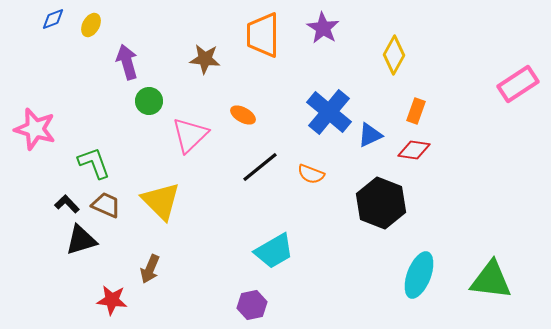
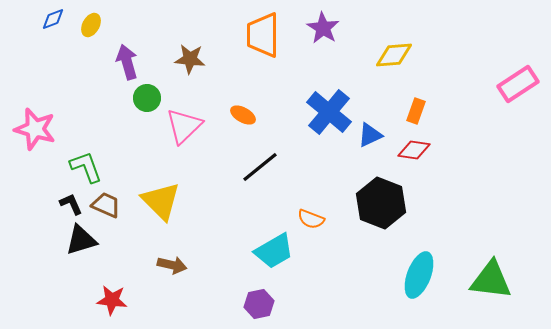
yellow diamond: rotated 57 degrees clockwise
brown star: moved 15 px left
green circle: moved 2 px left, 3 px up
pink triangle: moved 6 px left, 9 px up
green L-shape: moved 8 px left, 4 px down
orange semicircle: moved 45 px down
black L-shape: moved 4 px right; rotated 20 degrees clockwise
brown arrow: moved 22 px right, 4 px up; rotated 100 degrees counterclockwise
purple hexagon: moved 7 px right, 1 px up
